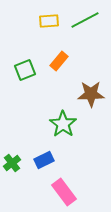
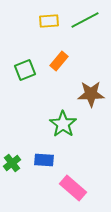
blue rectangle: rotated 30 degrees clockwise
pink rectangle: moved 9 px right, 4 px up; rotated 12 degrees counterclockwise
